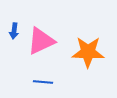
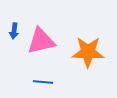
pink triangle: rotated 12 degrees clockwise
